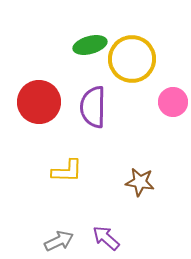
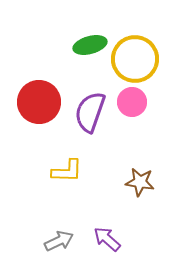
yellow circle: moved 3 px right
pink circle: moved 41 px left
purple semicircle: moved 3 px left, 5 px down; rotated 18 degrees clockwise
purple arrow: moved 1 px right, 1 px down
